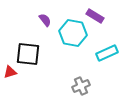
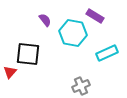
red triangle: rotated 32 degrees counterclockwise
